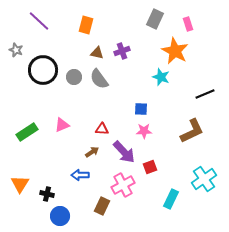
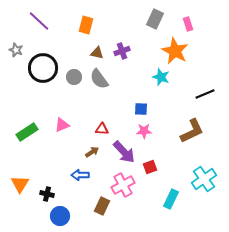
black circle: moved 2 px up
